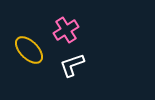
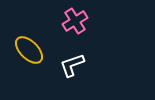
pink cross: moved 9 px right, 9 px up
